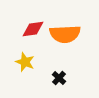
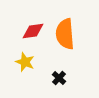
red diamond: moved 2 px down
orange semicircle: rotated 88 degrees clockwise
